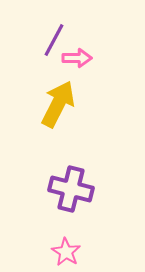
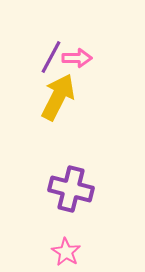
purple line: moved 3 px left, 17 px down
yellow arrow: moved 7 px up
